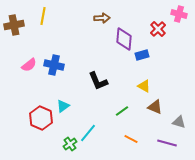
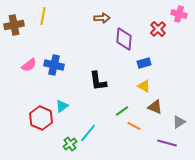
blue rectangle: moved 2 px right, 8 px down
black L-shape: rotated 15 degrees clockwise
cyan triangle: moved 1 px left
gray triangle: rotated 48 degrees counterclockwise
orange line: moved 3 px right, 13 px up
